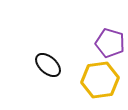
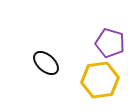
black ellipse: moved 2 px left, 2 px up
